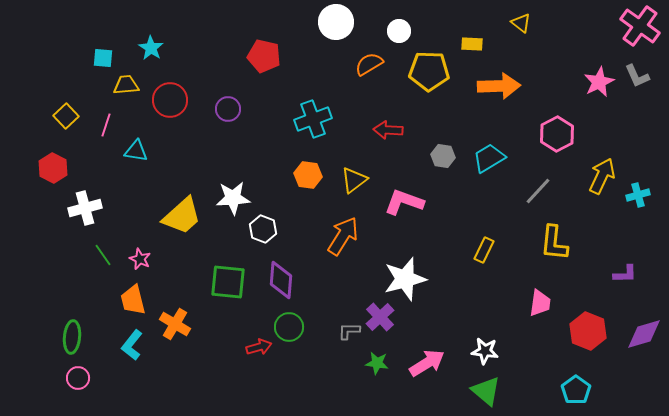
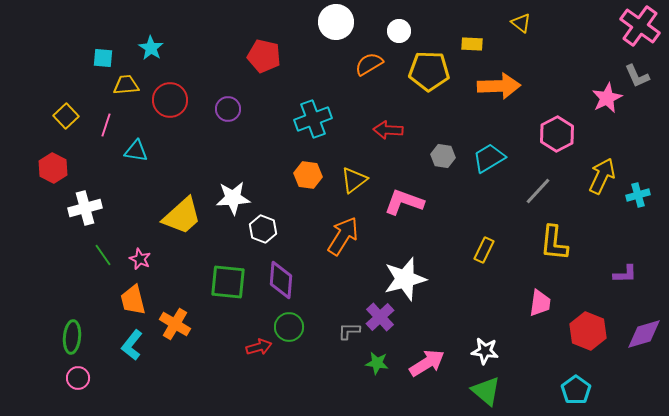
pink star at (599, 82): moved 8 px right, 16 px down
